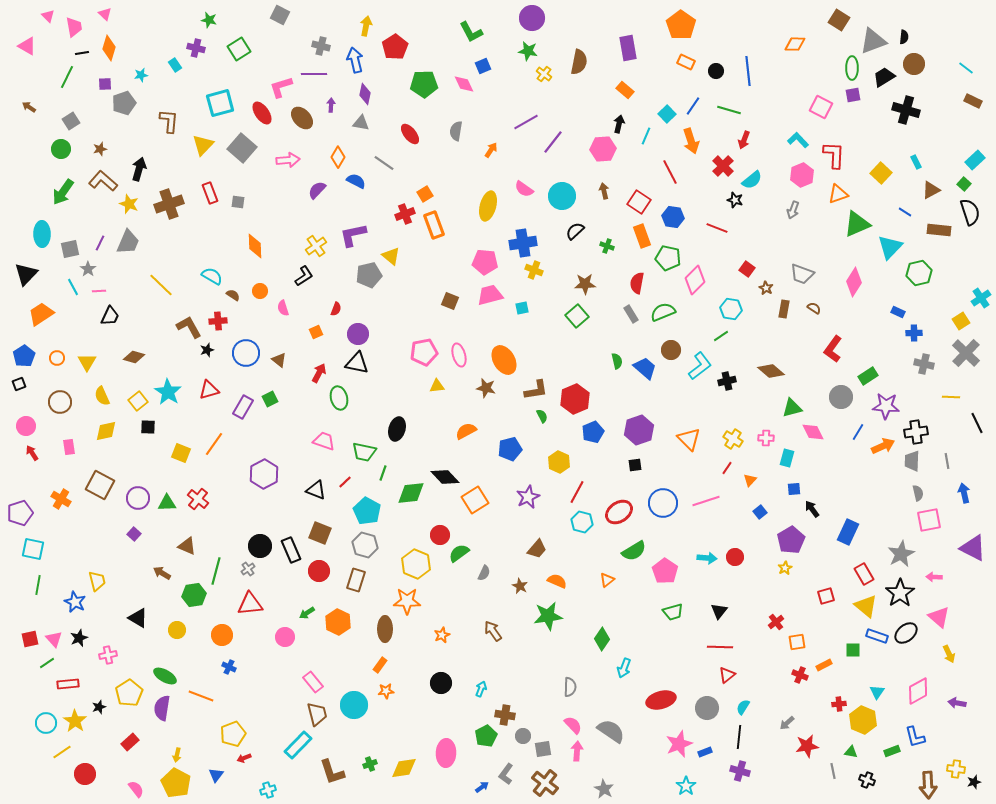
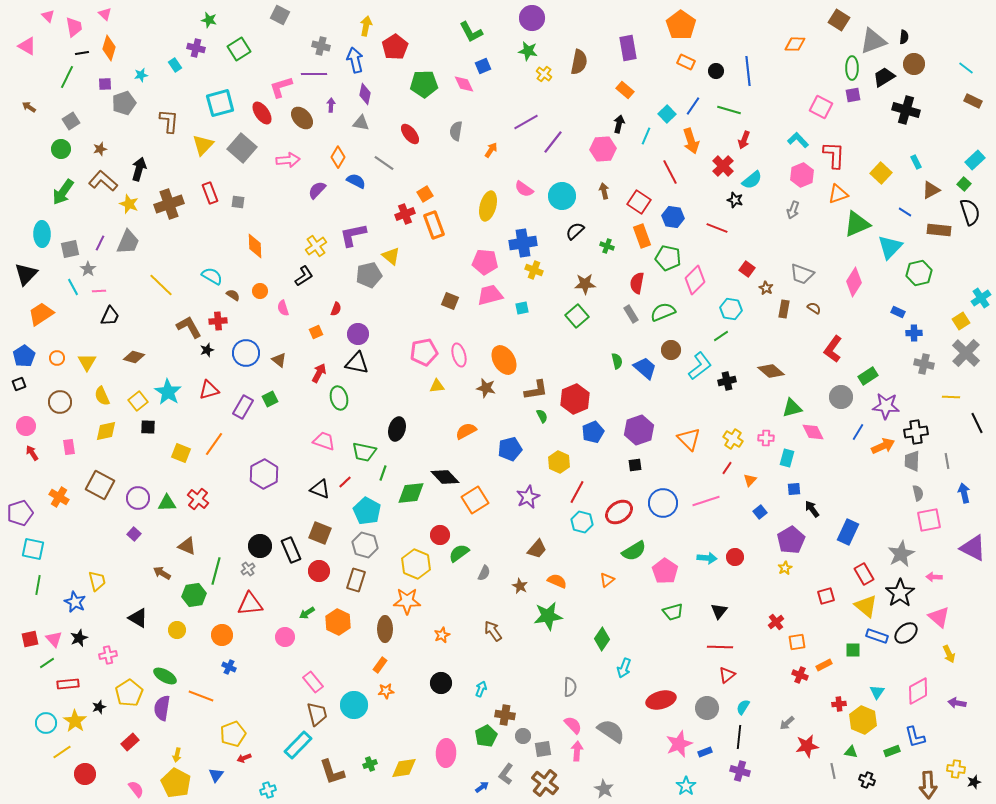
black triangle at (316, 490): moved 4 px right, 1 px up
orange cross at (61, 499): moved 2 px left, 2 px up
